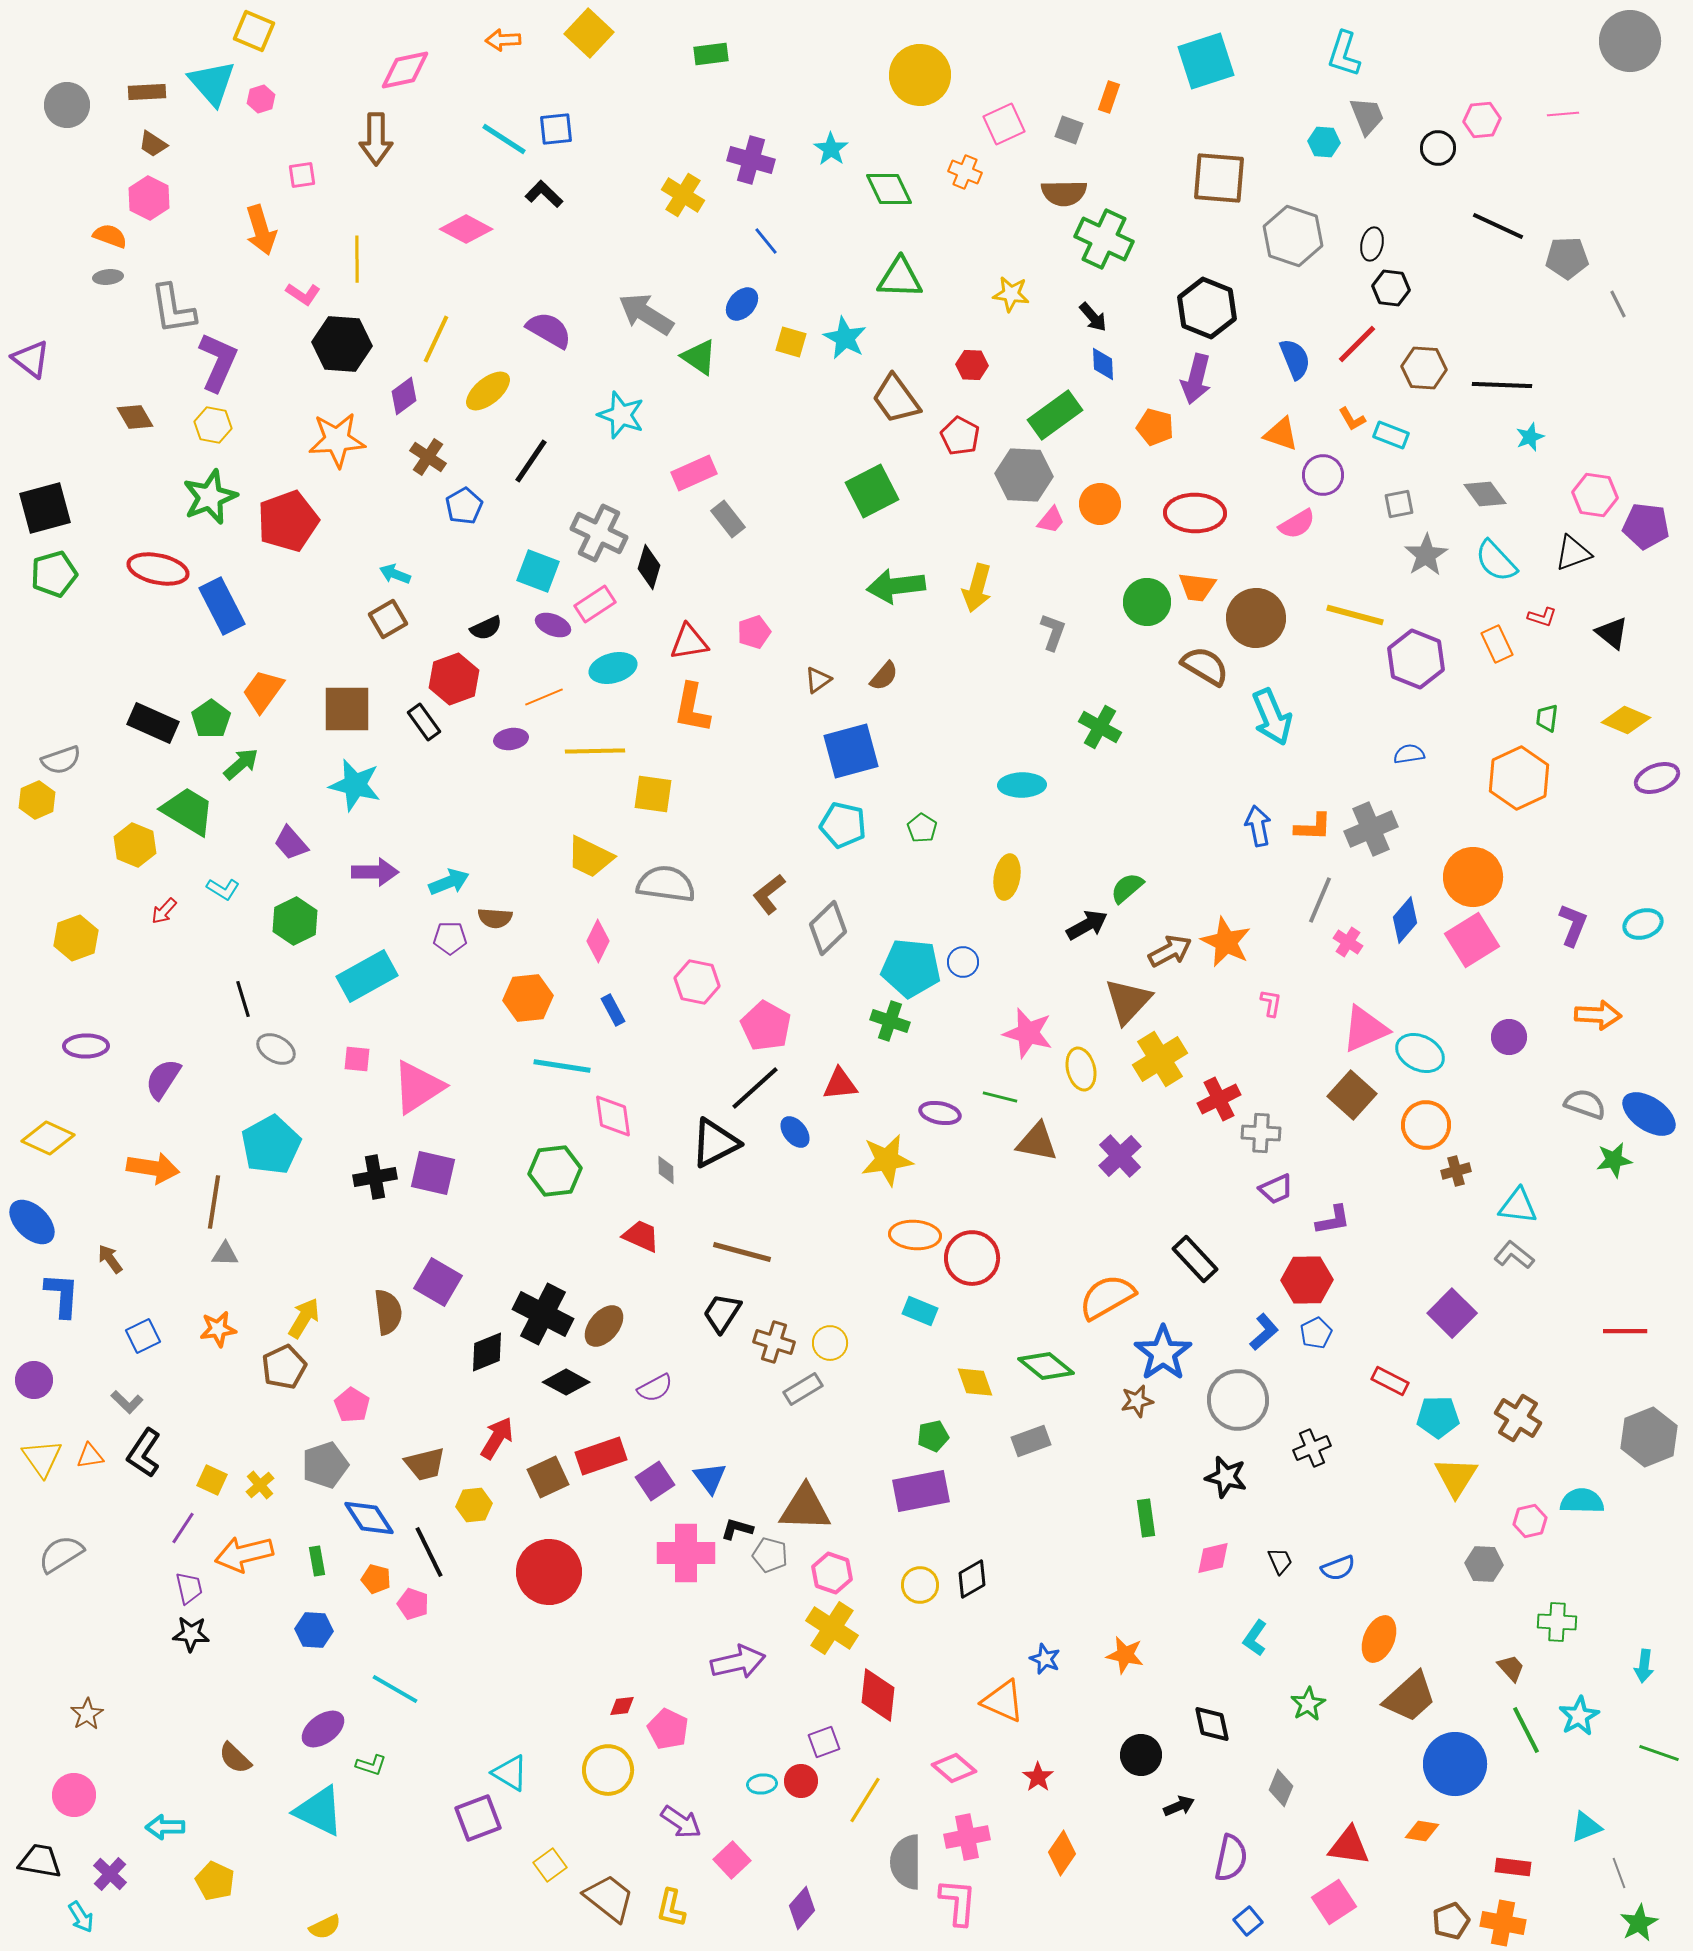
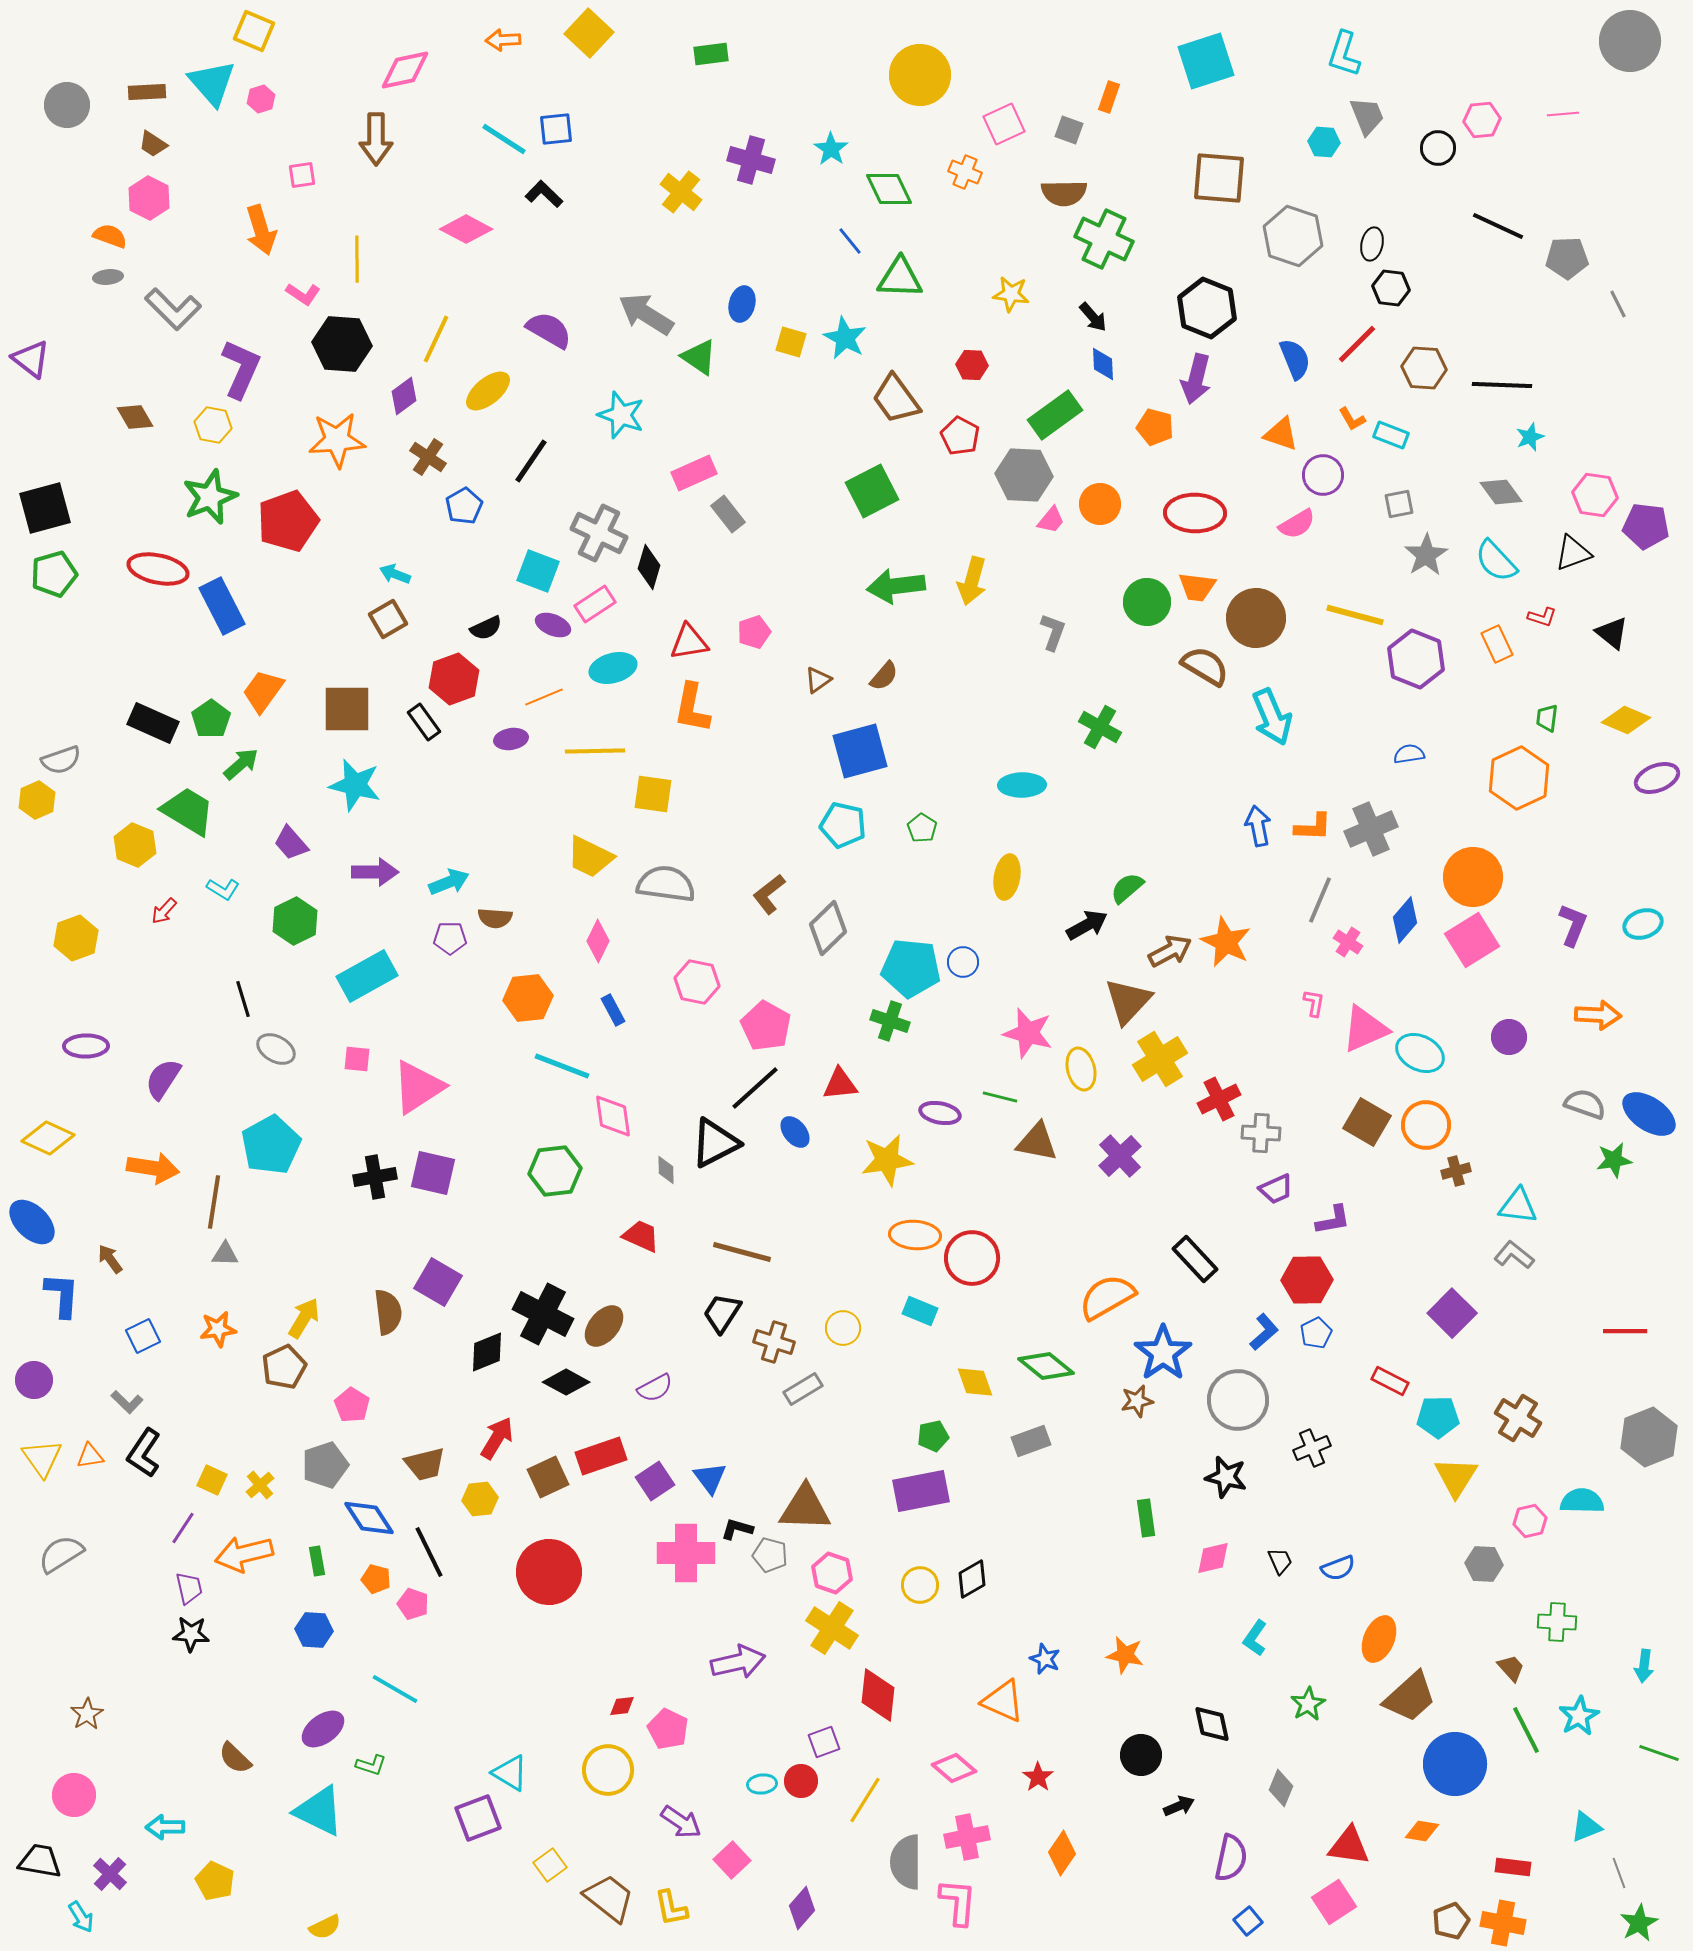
yellow cross at (683, 195): moved 2 px left, 3 px up; rotated 6 degrees clockwise
blue line at (766, 241): moved 84 px right
blue ellipse at (742, 304): rotated 28 degrees counterclockwise
gray L-shape at (173, 309): rotated 36 degrees counterclockwise
purple L-shape at (218, 362): moved 23 px right, 7 px down
gray diamond at (1485, 494): moved 16 px right, 2 px up
gray rectangle at (728, 519): moved 5 px up
yellow arrow at (977, 588): moved 5 px left, 7 px up
blue square at (851, 751): moved 9 px right
pink L-shape at (1271, 1003): moved 43 px right
cyan line at (562, 1066): rotated 12 degrees clockwise
brown square at (1352, 1095): moved 15 px right, 27 px down; rotated 12 degrees counterclockwise
yellow circle at (830, 1343): moved 13 px right, 15 px up
yellow hexagon at (474, 1505): moved 6 px right, 6 px up
yellow L-shape at (671, 1908): rotated 24 degrees counterclockwise
